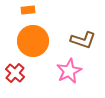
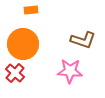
orange rectangle: moved 3 px right
orange circle: moved 10 px left, 3 px down
pink star: moved 1 px right; rotated 30 degrees clockwise
